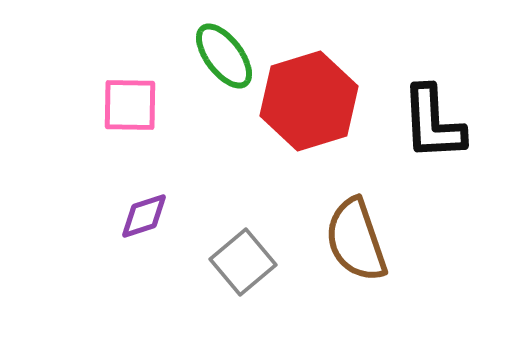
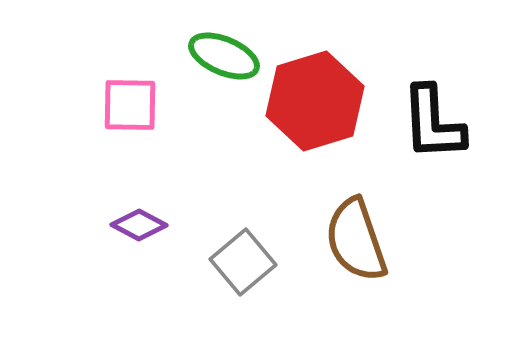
green ellipse: rotated 30 degrees counterclockwise
red hexagon: moved 6 px right
purple diamond: moved 5 px left, 9 px down; rotated 46 degrees clockwise
